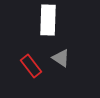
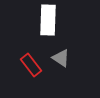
red rectangle: moved 1 px up
